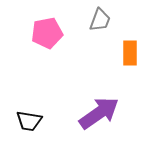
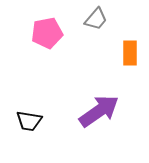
gray trapezoid: moved 4 px left, 1 px up; rotated 20 degrees clockwise
purple arrow: moved 2 px up
